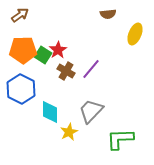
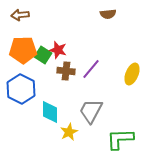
brown arrow: rotated 150 degrees counterclockwise
yellow ellipse: moved 3 px left, 40 px down
red star: rotated 24 degrees counterclockwise
brown cross: rotated 24 degrees counterclockwise
gray trapezoid: rotated 16 degrees counterclockwise
